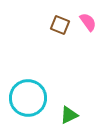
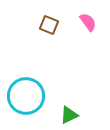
brown square: moved 11 px left
cyan circle: moved 2 px left, 2 px up
